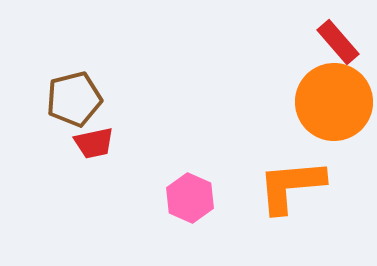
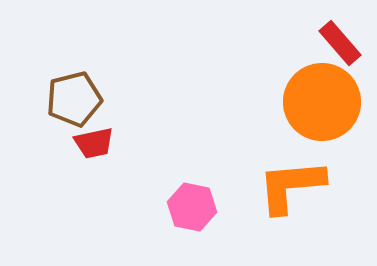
red rectangle: moved 2 px right, 1 px down
orange circle: moved 12 px left
pink hexagon: moved 2 px right, 9 px down; rotated 12 degrees counterclockwise
